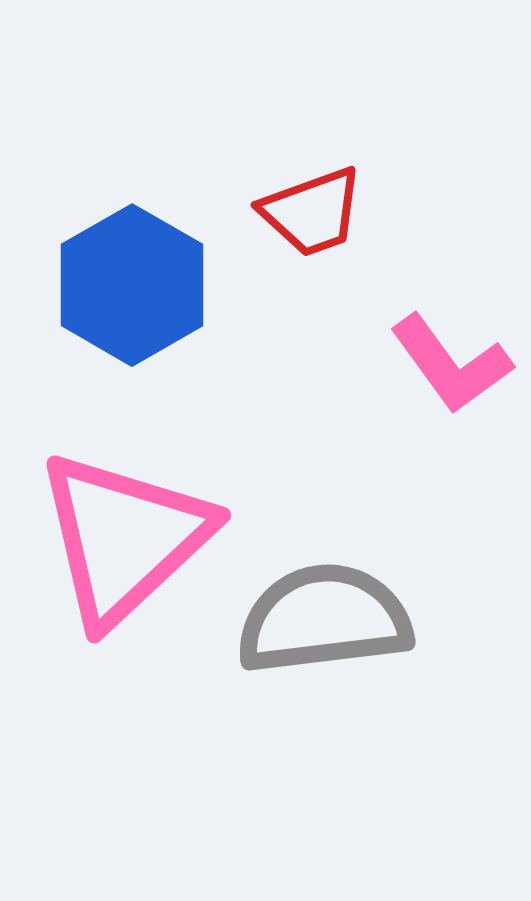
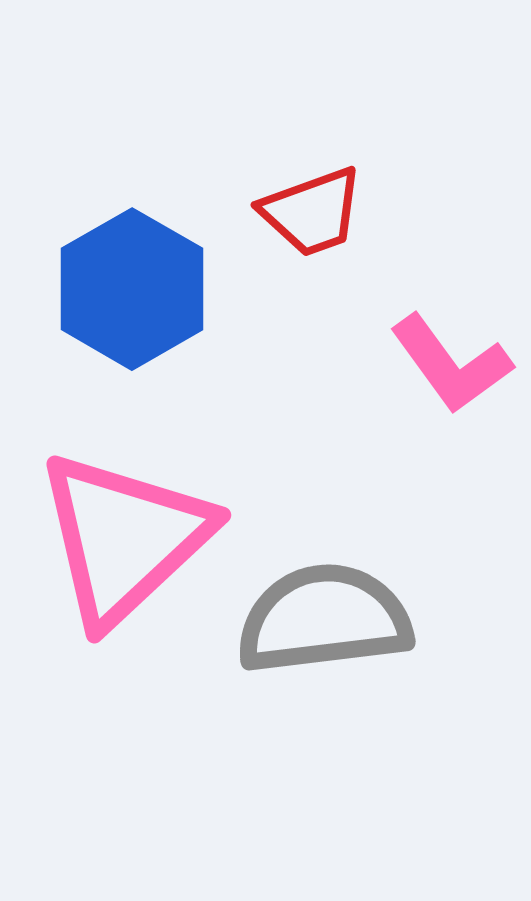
blue hexagon: moved 4 px down
